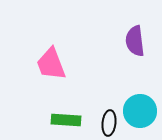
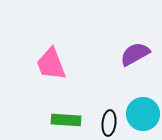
purple semicircle: moved 13 px down; rotated 68 degrees clockwise
cyan circle: moved 3 px right, 3 px down
